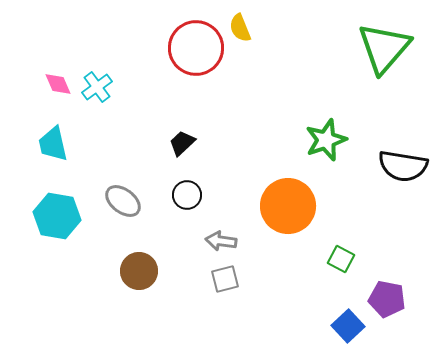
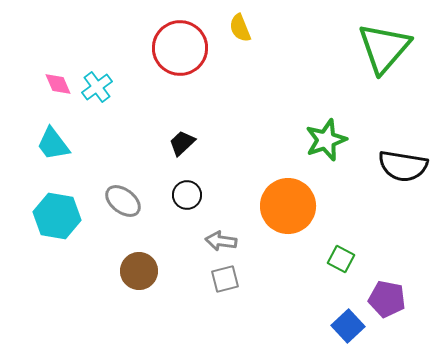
red circle: moved 16 px left
cyan trapezoid: rotated 24 degrees counterclockwise
